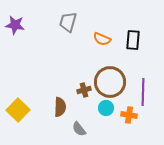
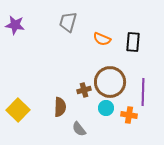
black rectangle: moved 2 px down
